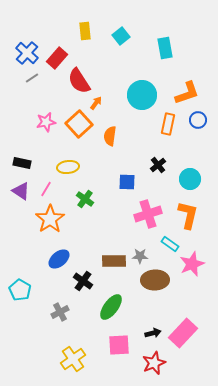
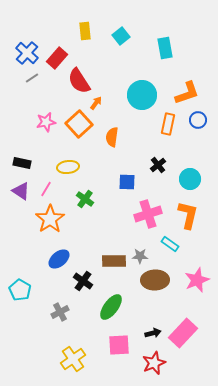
orange semicircle at (110, 136): moved 2 px right, 1 px down
pink star at (192, 264): moved 5 px right, 16 px down
